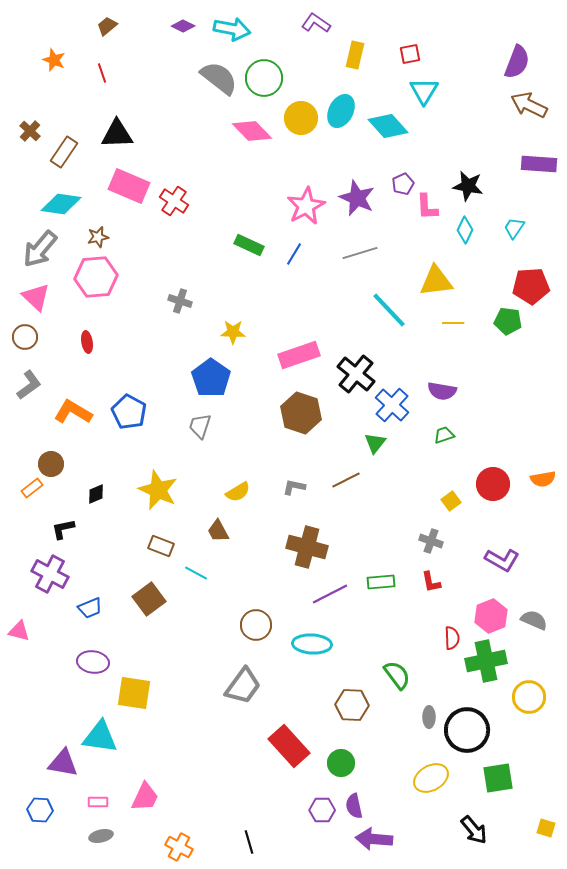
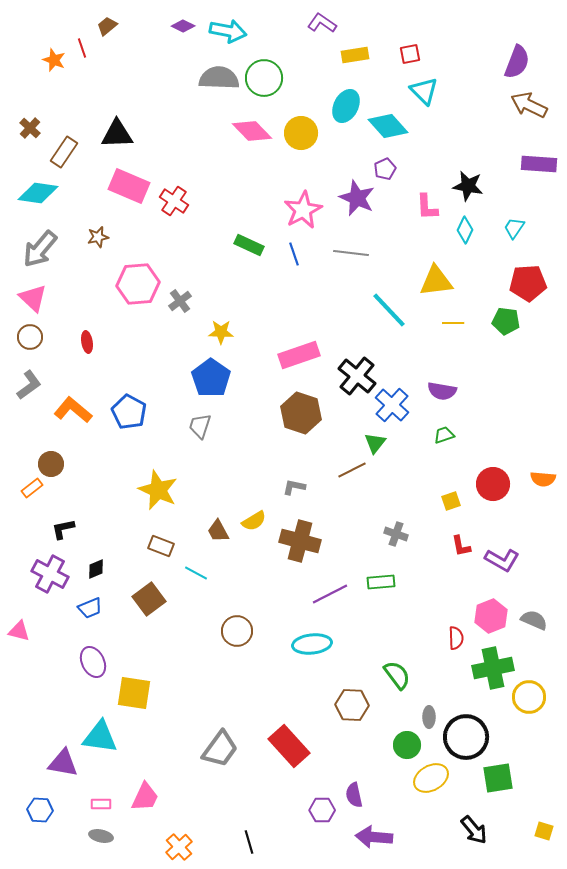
purple L-shape at (316, 23): moved 6 px right
cyan arrow at (232, 29): moved 4 px left, 2 px down
yellow rectangle at (355, 55): rotated 68 degrees clockwise
red line at (102, 73): moved 20 px left, 25 px up
gray semicircle at (219, 78): rotated 36 degrees counterclockwise
cyan triangle at (424, 91): rotated 16 degrees counterclockwise
cyan ellipse at (341, 111): moved 5 px right, 5 px up
yellow circle at (301, 118): moved 15 px down
brown cross at (30, 131): moved 3 px up
purple pentagon at (403, 184): moved 18 px left, 15 px up
cyan diamond at (61, 204): moved 23 px left, 11 px up
pink star at (306, 206): moved 3 px left, 4 px down
gray line at (360, 253): moved 9 px left; rotated 24 degrees clockwise
blue line at (294, 254): rotated 50 degrees counterclockwise
pink hexagon at (96, 277): moved 42 px right, 7 px down
red pentagon at (531, 286): moved 3 px left, 3 px up
pink triangle at (36, 297): moved 3 px left, 1 px down
gray cross at (180, 301): rotated 35 degrees clockwise
green pentagon at (508, 321): moved 2 px left
yellow star at (233, 332): moved 12 px left
brown circle at (25, 337): moved 5 px right
black cross at (356, 374): moved 1 px right, 2 px down
orange L-shape at (73, 412): moved 2 px up; rotated 9 degrees clockwise
orange semicircle at (543, 479): rotated 15 degrees clockwise
brown line at (346, 480): moved 6 px right, 10 px up
yellow semicircle at (238, 492): moved 16 px right, 29 px down
black diamond at (96, 494): moved 75 px down
yellow square at (451, 501): rotated 18 degrees clockwise
gray cross at (431, 541): moved 35 px left, 7 px up
brown cross at (307, 547): moved 7 px left, 6 px up
red L-shape at (431, 582): moved 30 px right, 36 px up
brown circle at (256, 625): moved 19 px left, 6 px down
red semicircle at (452, 638): moved 4 px right
cyan ellipse at (312, 644): rotated 9 degrees counterclockwise
green cross at (486, 661): moved 7 px right, 7 px down
purple ellipse at (93, 662): rotated 56 degrees clockwise
gray trapezoid at (243, 686): moved 23 px left, 63 px down
black circle at (467, 730): moved 1 px left, 7 px down
green circle at (341, 763): moved 66 px right, 18 px up
pink rectangle at (98, 802): moved 3 px right, 2 px down
purple semicircle at (354, 806): moved 11 px up
yellow square at (546, 828): moved 2 px left, 3 px down
gray ellipse at (101, 836): rotated 25 degrees clockwise
purple arrow at (374, 839): moved 2 px up
orange cross at (179, 847): rotated 20 degrees clockwise
